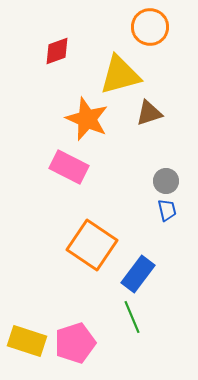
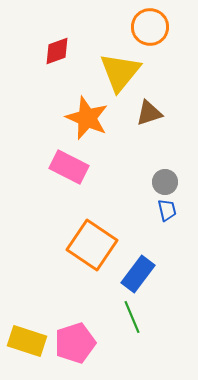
yellow triangle: moved 3 px up; rotated 36 degrees counterclockwise
orange star: moved 1 px up
gray circle: moved 1 px left, 1 px down
